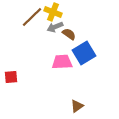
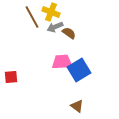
yellow cross: moved 2 px left
brown line: rotated 75 degrees counterclockwise
brown semicircle: moved 1 px up
blue square: moved 5 px left, 17 px down
brown triangle: rotated 48 degrees counterclockwise
